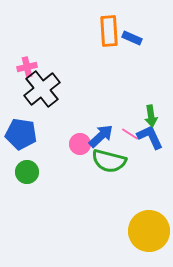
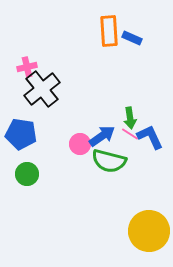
green arrow: moved 21 px left, 2 px down
blue arrow: moved 1 px right; rotated 8 degrees clockwise
green circle: moved 2 px down
